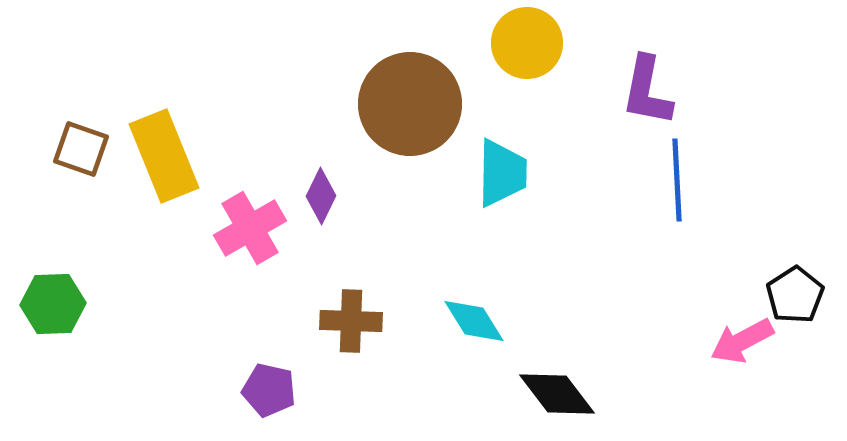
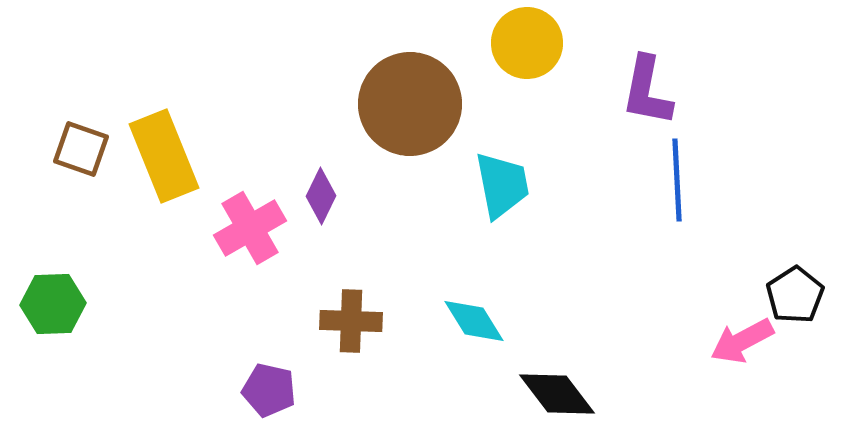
cyan trapezoid: moved 12 px down; rotated 12 degrees counterclockwise
